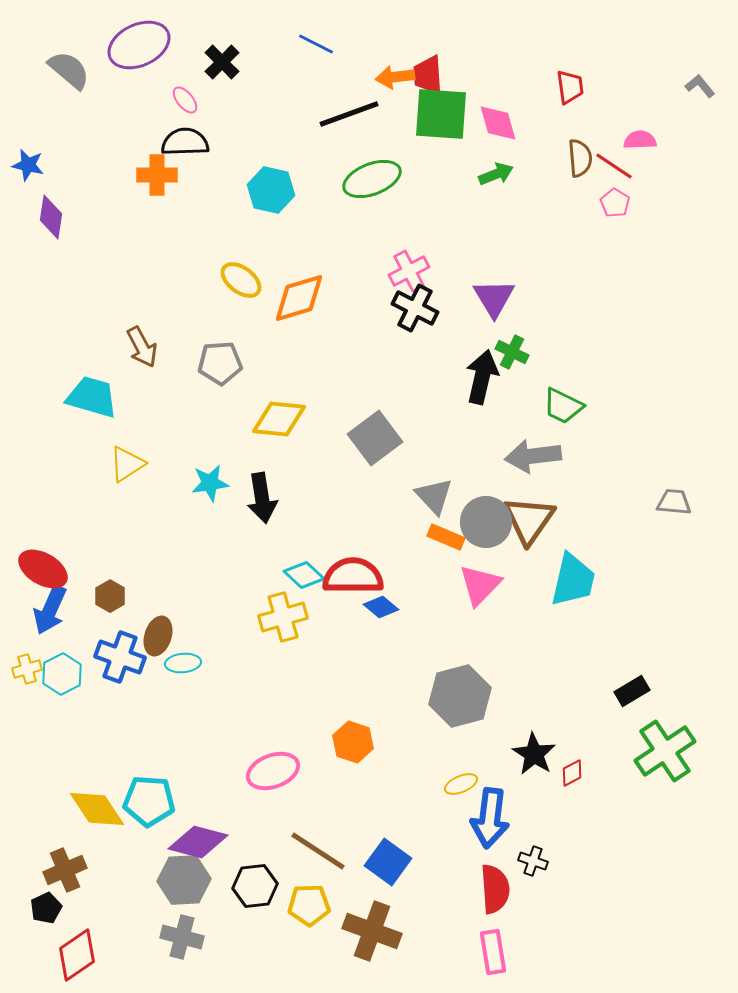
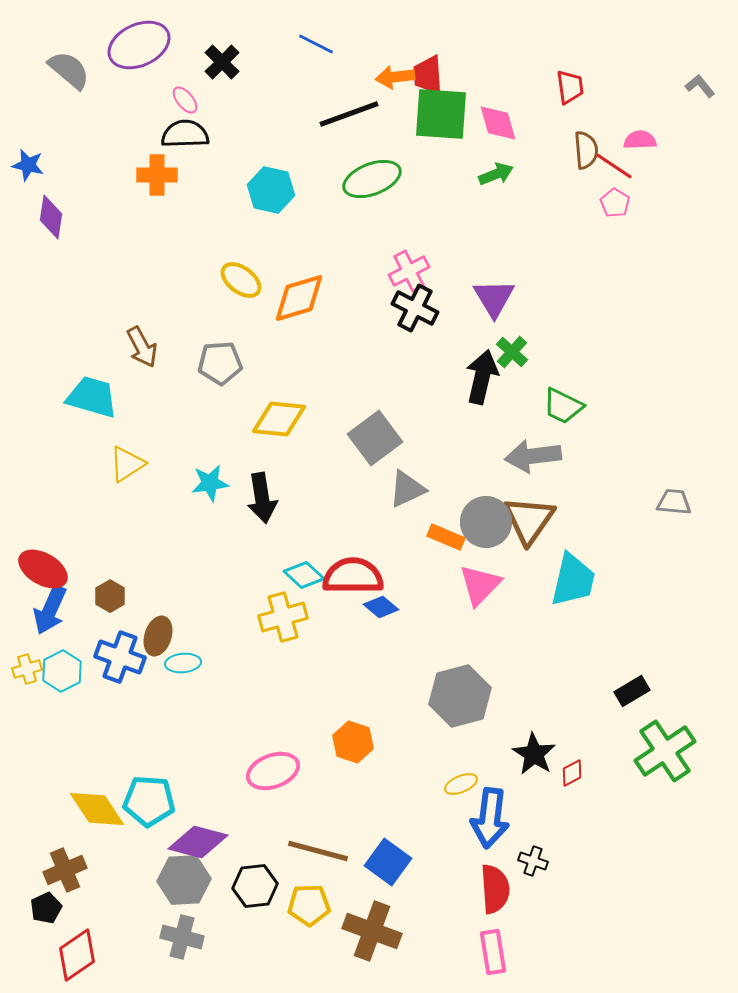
black semicircle at (185, 142): moved 8 px up
brown semicircle at (580, 158): moved 6 px right, 8 px up
green cross at (512, 352): rotated 16 degrees clockwise
gray triangle at (434, 496): moved 27 px left, 7 px up; rotated 48 degrees clockwise
cyan hexagon at (62, 674): moved 3 px up
brown line at (318, 851): rotated 18 degrees counterclockwise
